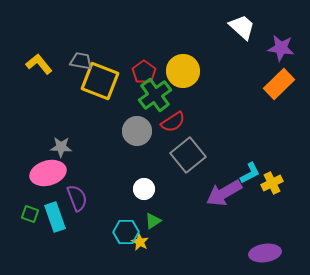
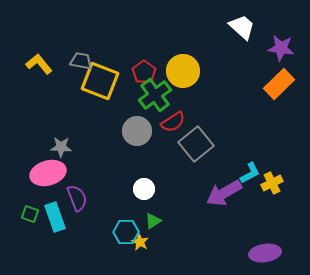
gray square: moved 8 px right, 11 px up
